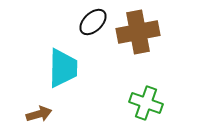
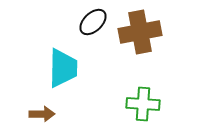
brown cross: moved 2 px right
green cross: moved 3 px left, 1 px down; rotated 16 degrees counterclockwise
brown arrow: moved 3 px right; rotated 15 degrees clockwise
